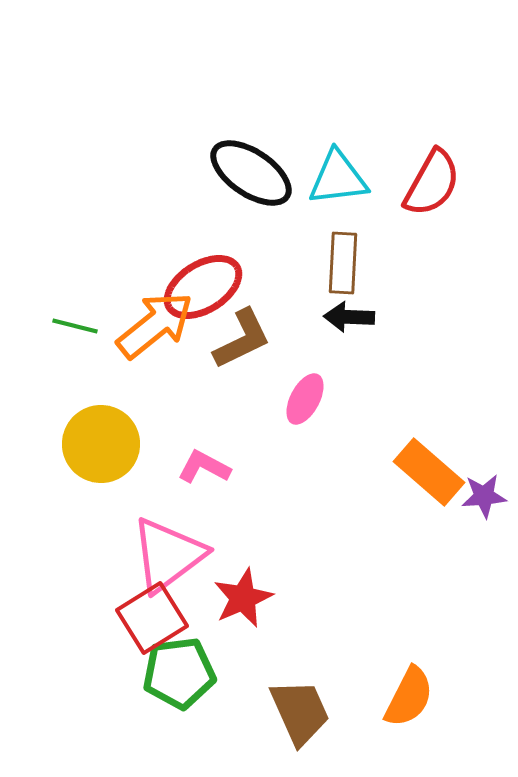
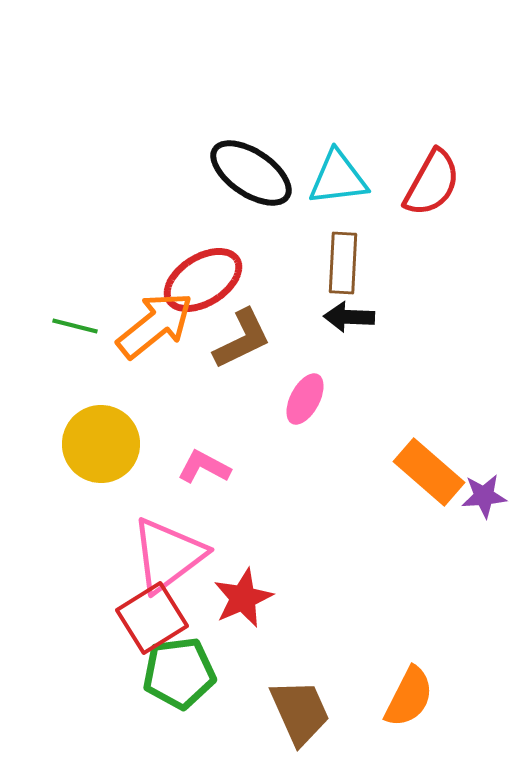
red ellipse: moved 7 px up
